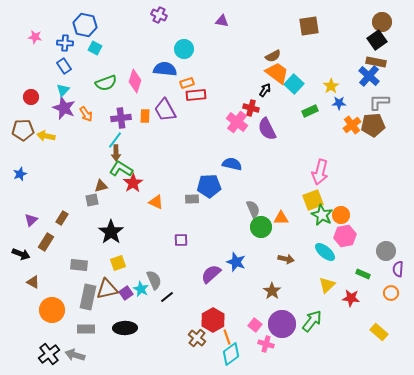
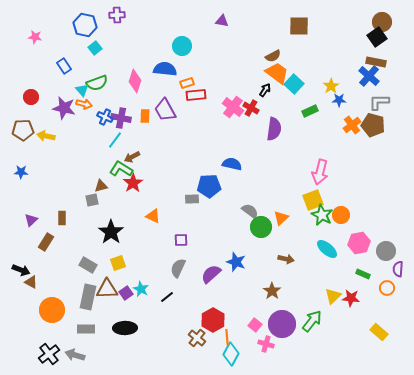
purple cross at (159, 15): moved 42 px left; rotated 28 degrees counterclockwise
brown square at (309, 26): moved 10 px left; rotated 10 degrees clockwise
black square at (377, 40): moved 3 px up
blue cross at (65, 43): moved 40 px right, 74 px down; rotated 21 degrees clockwise
cyan square at (95, 48): rotated 24 degrees clockwise
cyan circle at (184, 49): moved 2 px left, 3 px up
green semicircle at (106, 83): moved 9 px left
cyan triangle at (63, 90): moved 19 px right; rotated 24 degrees counterclockwise
blue star at (339, 103): moved 3 px up
purple star at (64, 108): rotated 10 degrees counterclockwise
red cross at (251, 108): rotated 14 degrees clockwise
orange arrow at (86, 114): moved 2 px left, 10 px up; rotated 42 degrees counterclockwise
purple cross at (121, 118): rotated 18 degrees clockwise
pink cross at (237, 122): moved 4 px left, 15 px up
brown pentagon at (373, 125): rotated 20 degrees clockwise
purple semicircle at (267, 129): moved 7 px right; rotated 145 degrees counterclockwise
brown arrow at (116, 153): moved 16 px right, 4 px down; rotated 63 degrees clockwise
blue star at (20, 174): moved 1 px right, 2 px up; rotated 24 degrees clockwise
orange triangle at (156, 202): moved 3 px left, 14 px down
gray semicircle at (253, 209): moved 3 px left, 2 px down; rotated 30 degrees counterclockwise
brown rectangle at (62, 218): rotated 32 degrees counterclockwise
orange triangle at (281, 218): rotated 42 degrees counterclockwise
pink hexagon at (345, 236): moved 14 px right, 7 px down
cyan ellipse at (325, 252): moved 2 px right, 3 px up
black arrow at (21, 254): moved 16 px down
gray rectangle at (79, 265): moved 9 px right; rotated 24 degrees clockwise
gray semicircle at (154, 280): moved 24 px right, 12 px up; rotated 132 degrees counterclockwise
brown triangle at (33, 282): moved 2 px left
yellow triangle at (327, 285): moved 6 px right, 11 px down
brown triangle at (107, 289): rotated 10 degrees clockwise
orange circle at (391, 293): moved 4 px left, 5 px up
orange line at (227, 337): rotated 14 degrees clockwise
cyan diamond at (231, 354): rotated 25 degrees counterclockwise
